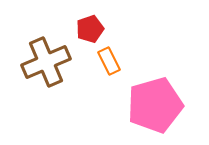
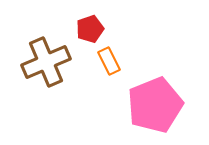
pink pentagon: rotated 6 degrees counterclockwise
